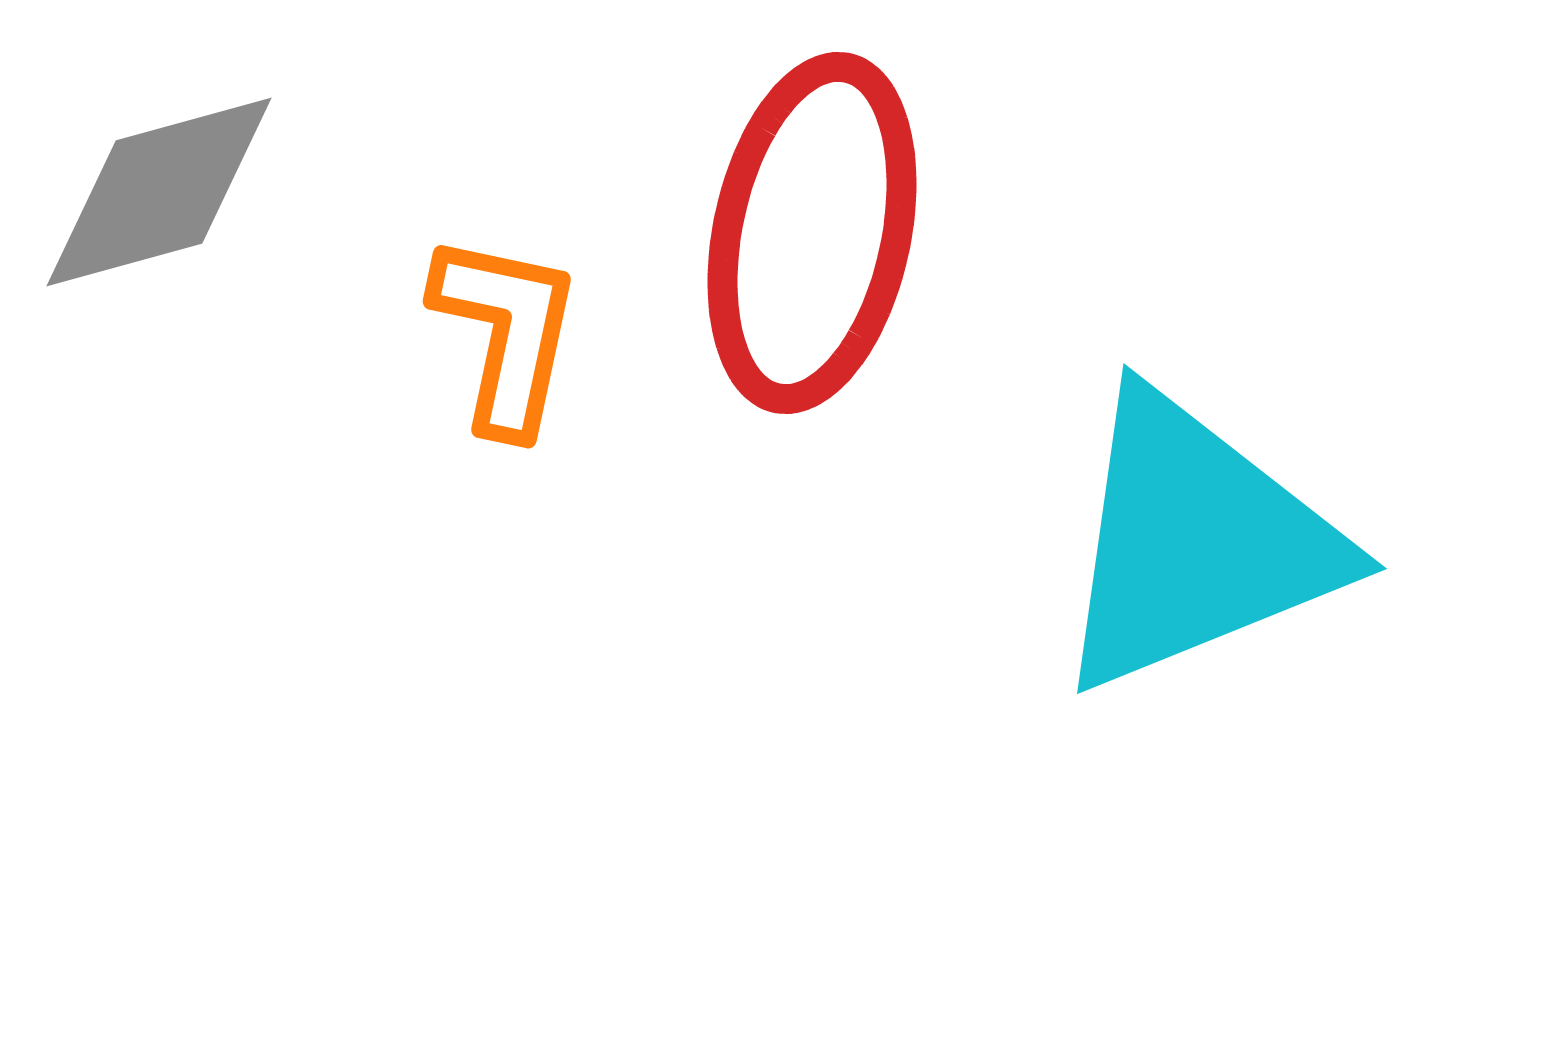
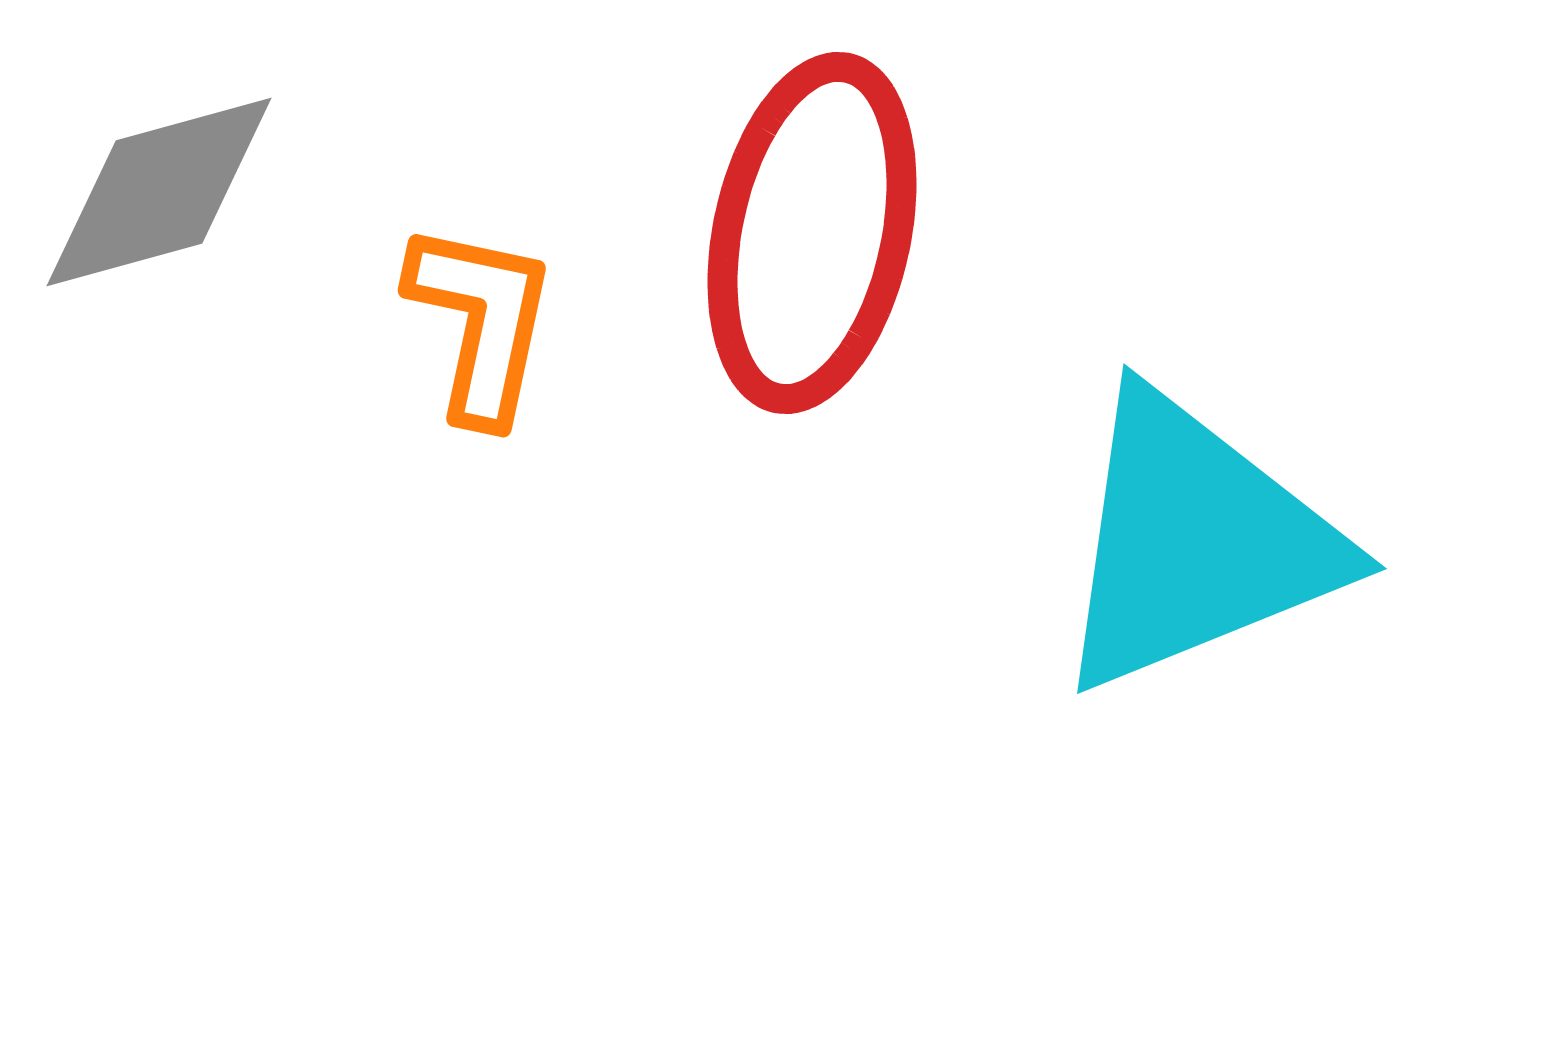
orange L-shape: moved 25 px left, 11 px up
